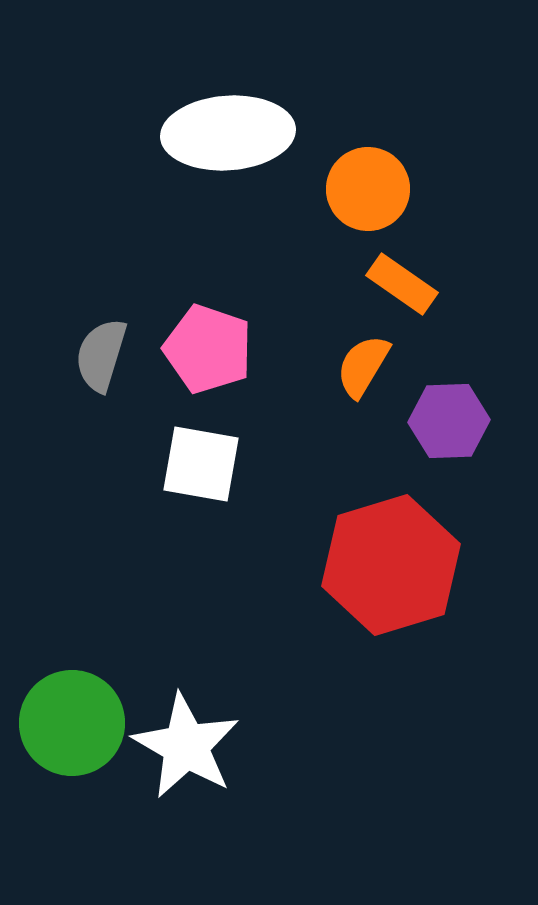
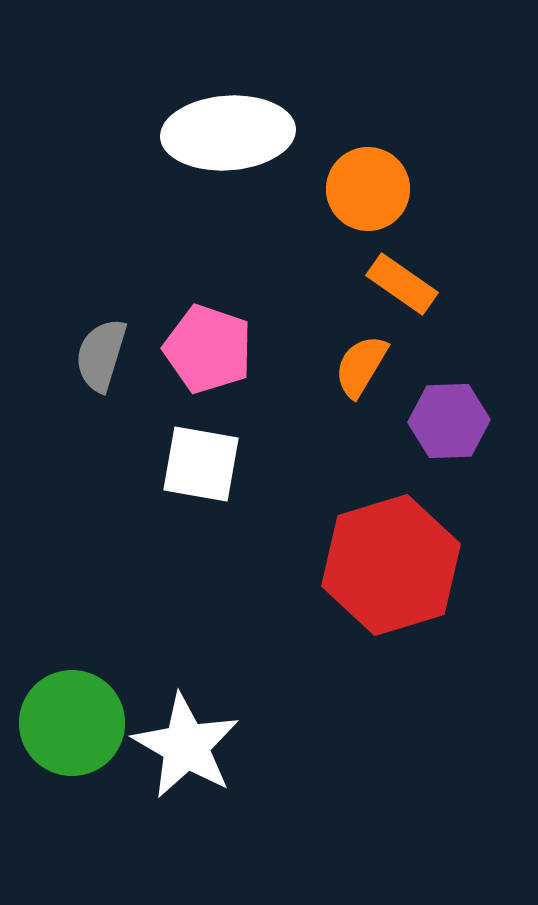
orange semicircle: moved 2 px left
